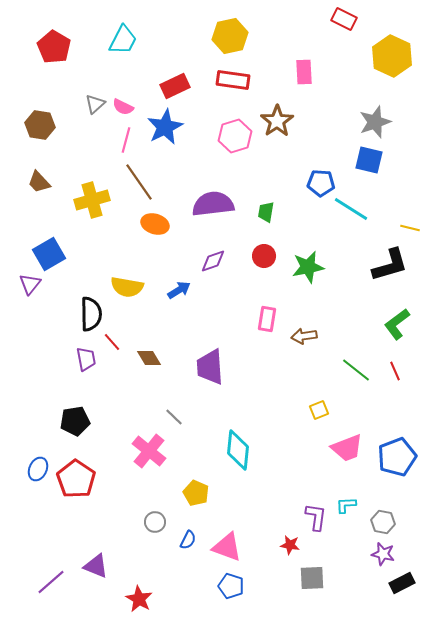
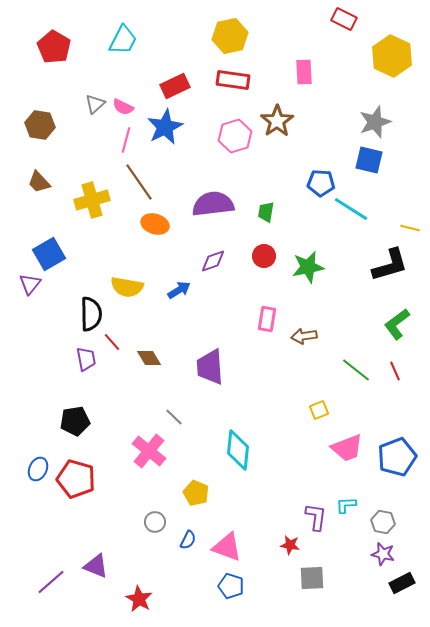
red pentagon at (76, 479): rotated 18 degrees counterclockwise
